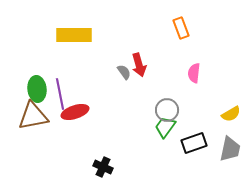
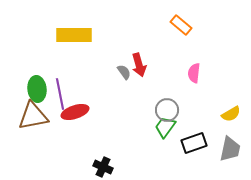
orange rectangle: moved 3 px up; rotated 30 degrees counterclockwise
